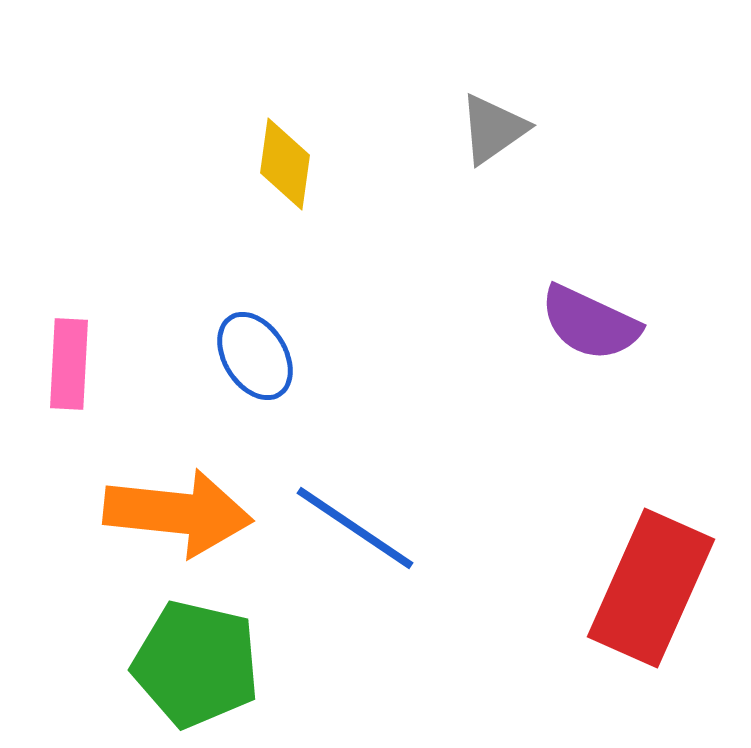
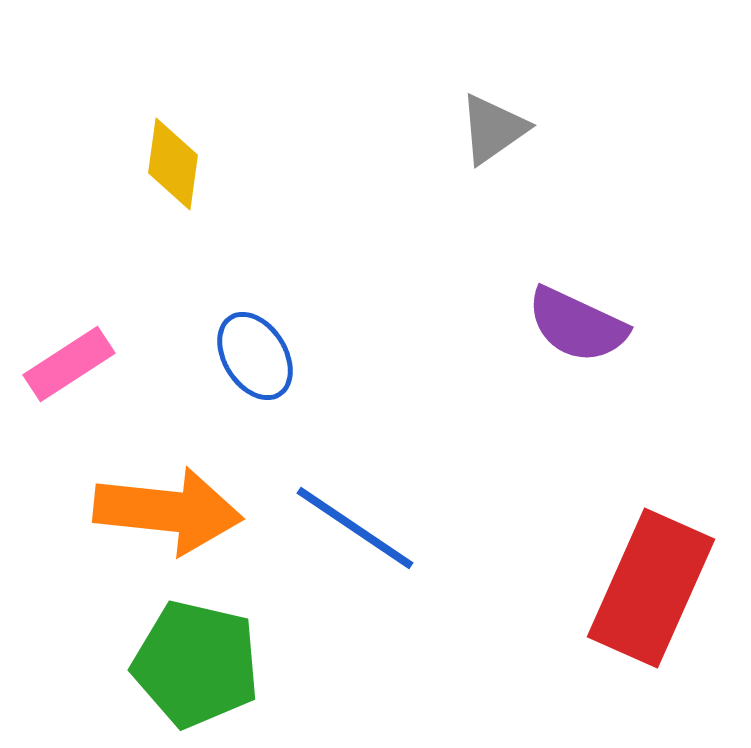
yellow diamond: moved 112 px left
purple semicircle: moved 13 px left, 2 px down
pink rectangle: rotated 54 degrees clockwise
orange arrow: moved 10 px left, 2 px up
